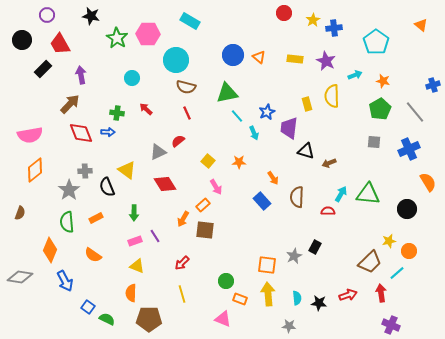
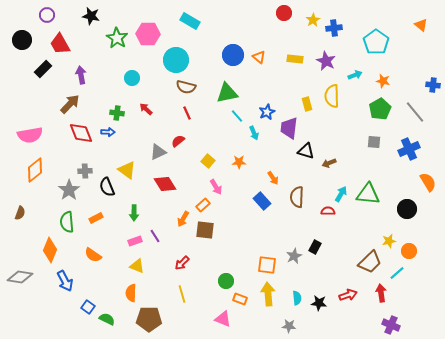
blue cross at (433, 85): rotated 24 degrees clockwise
